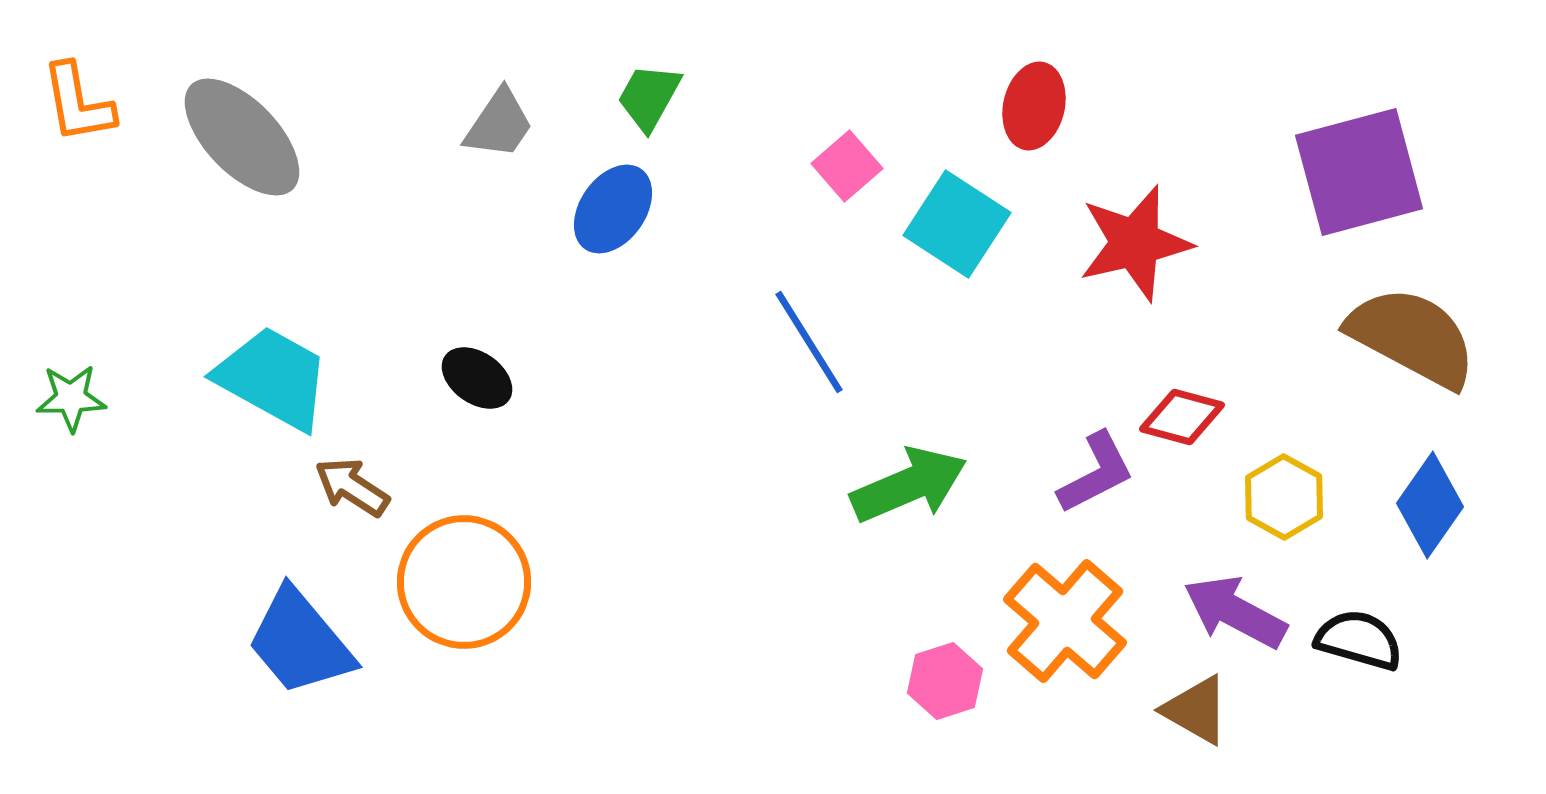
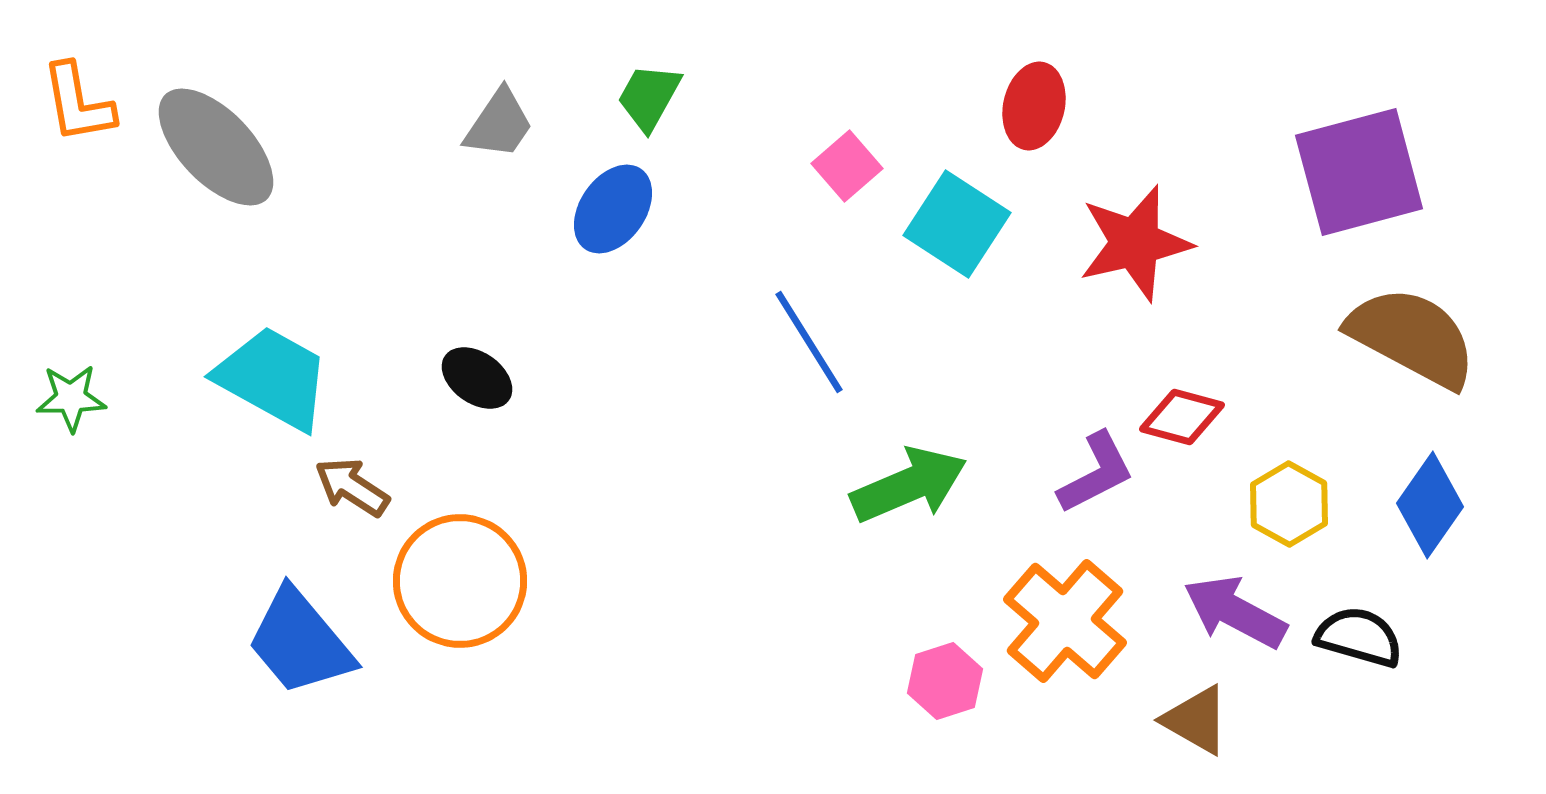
gray ellipse: moved 26 px left, 10 px down
yellow hexagon: moved 5 px right, 7 px down
orange circle: moved 4 px left, 1 px up
black semicircle: moved 3 px up
brown triangle: moved 10 px down
